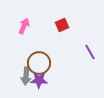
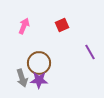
gray arrow: moved 4 px left, 2 px down; rotated 24 degrees counterclockwise
